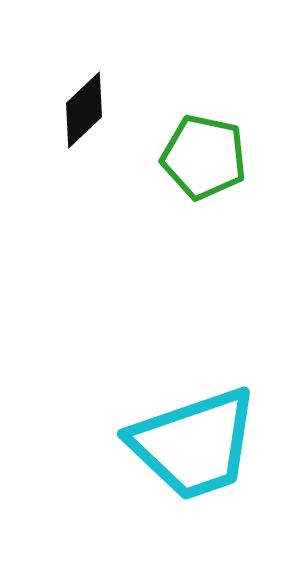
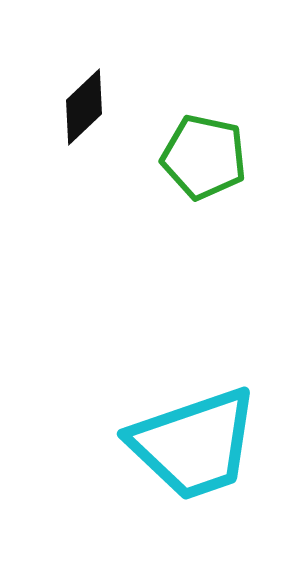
black diamond: moved 3 px up
